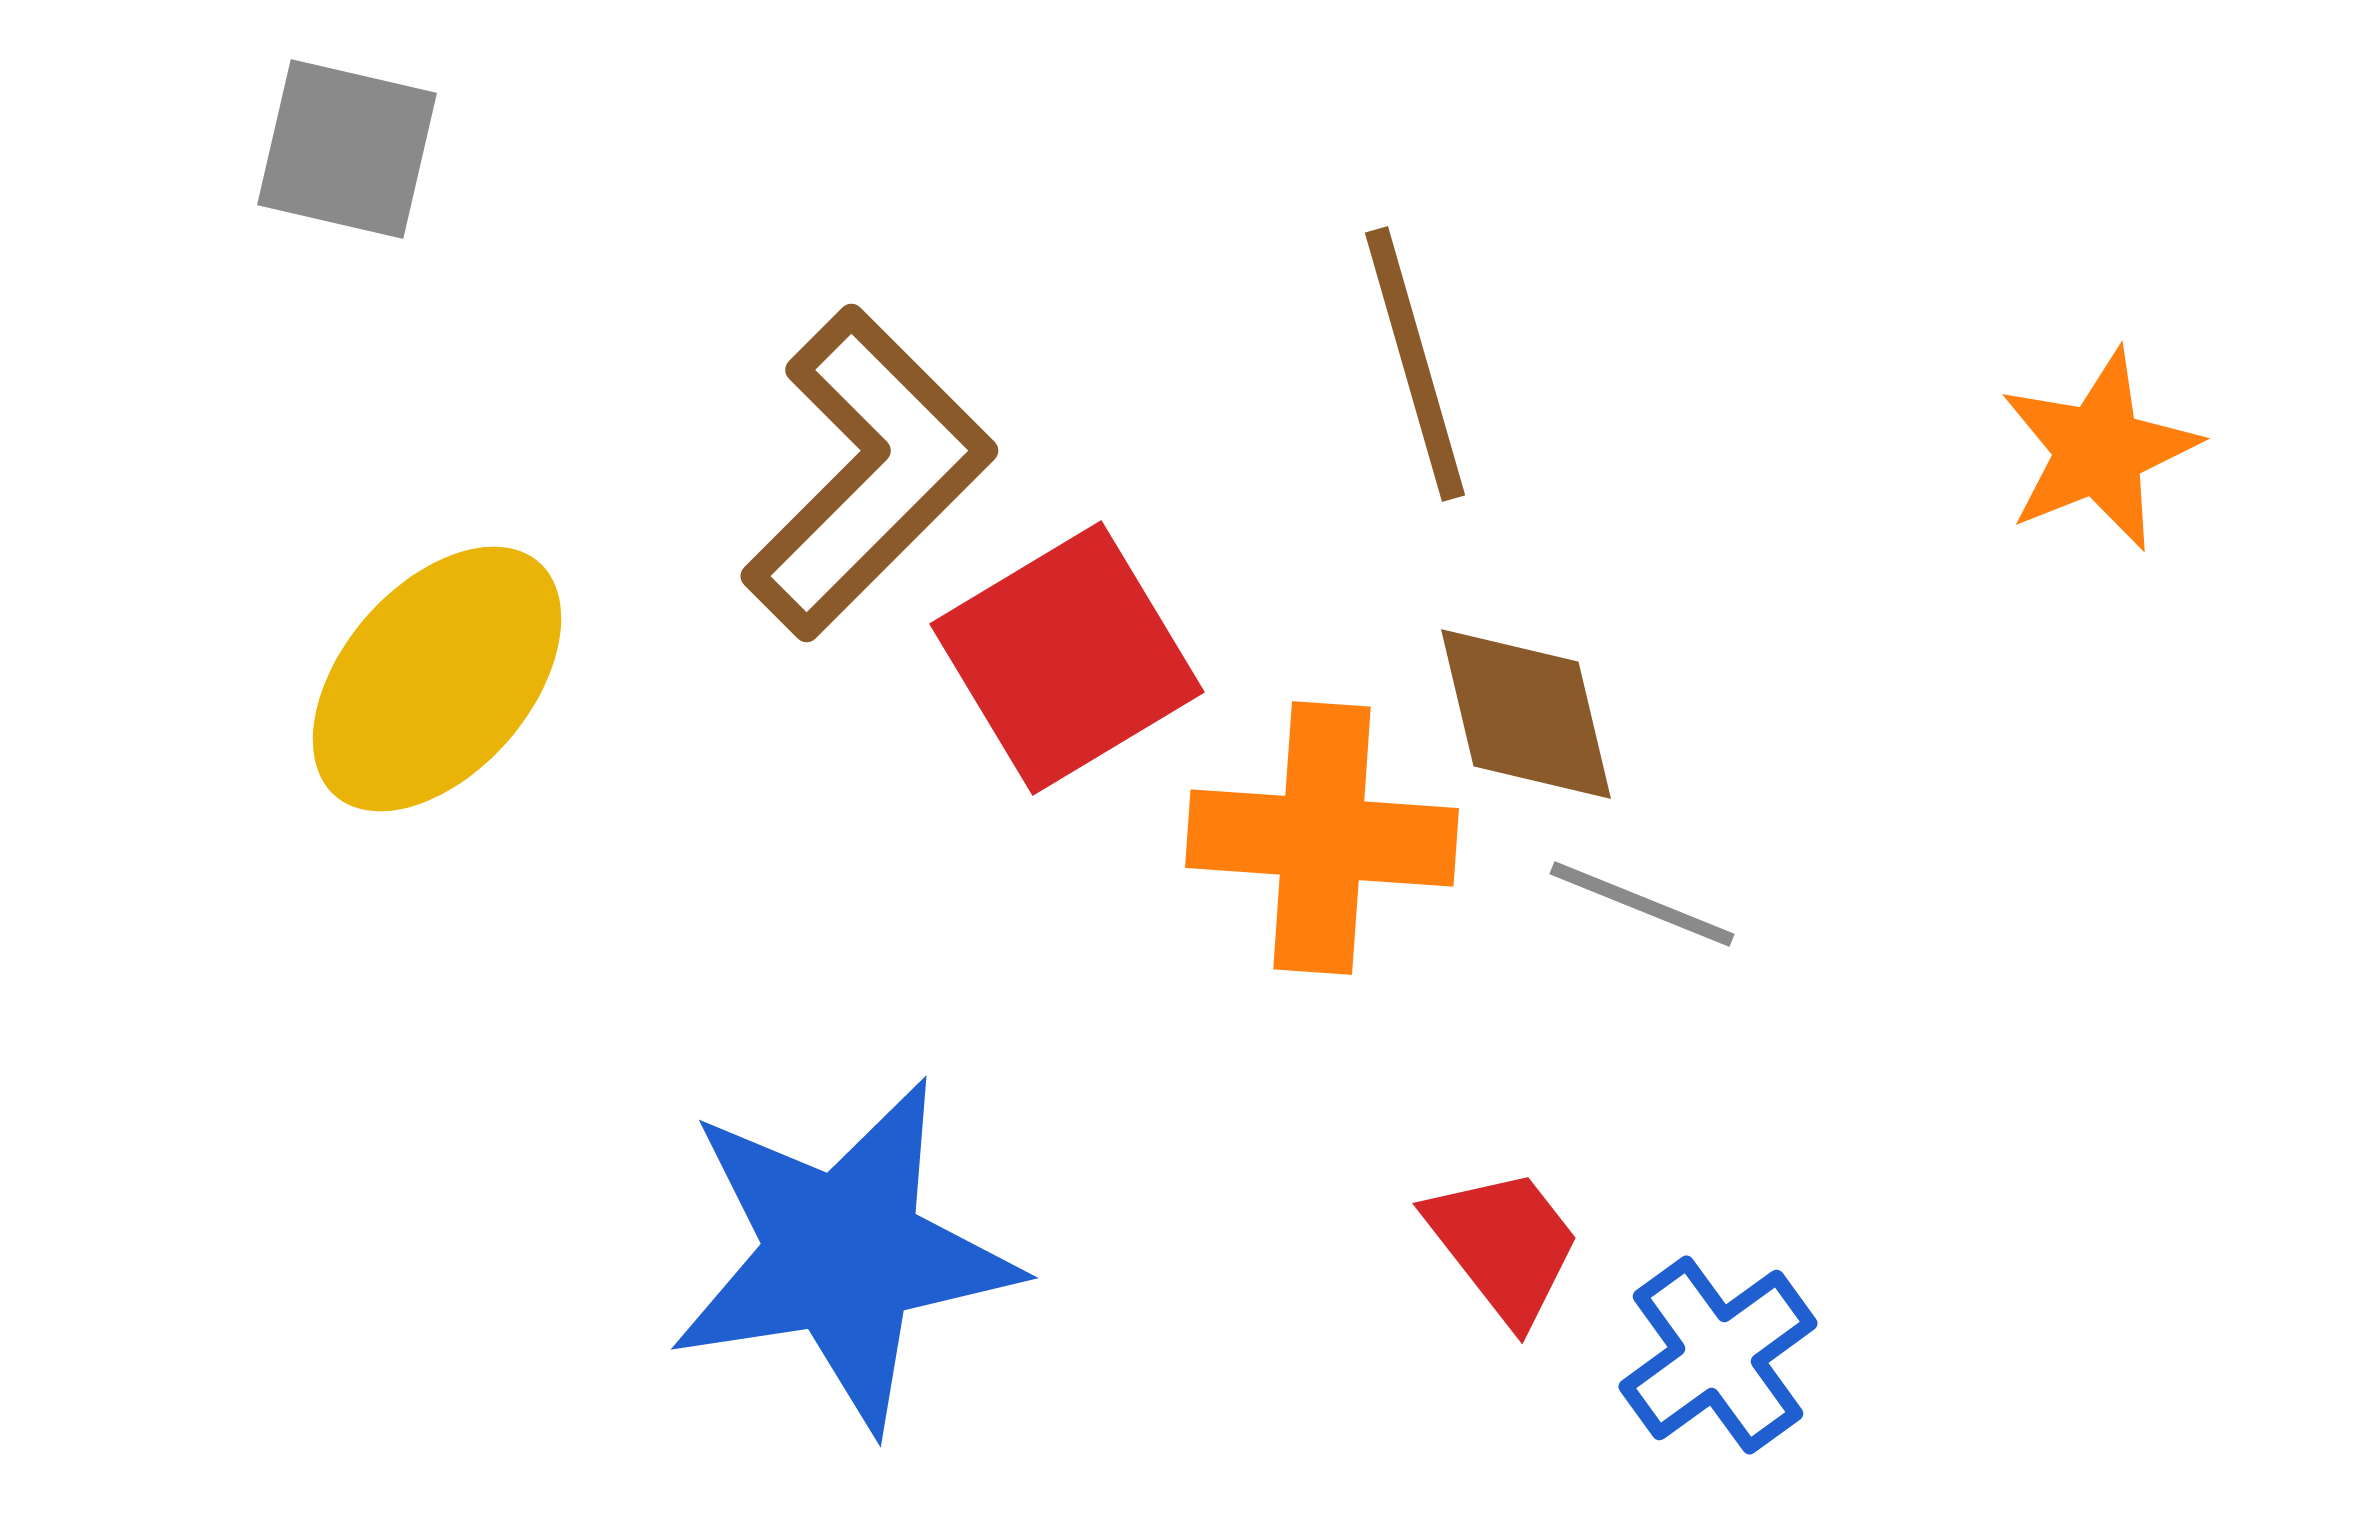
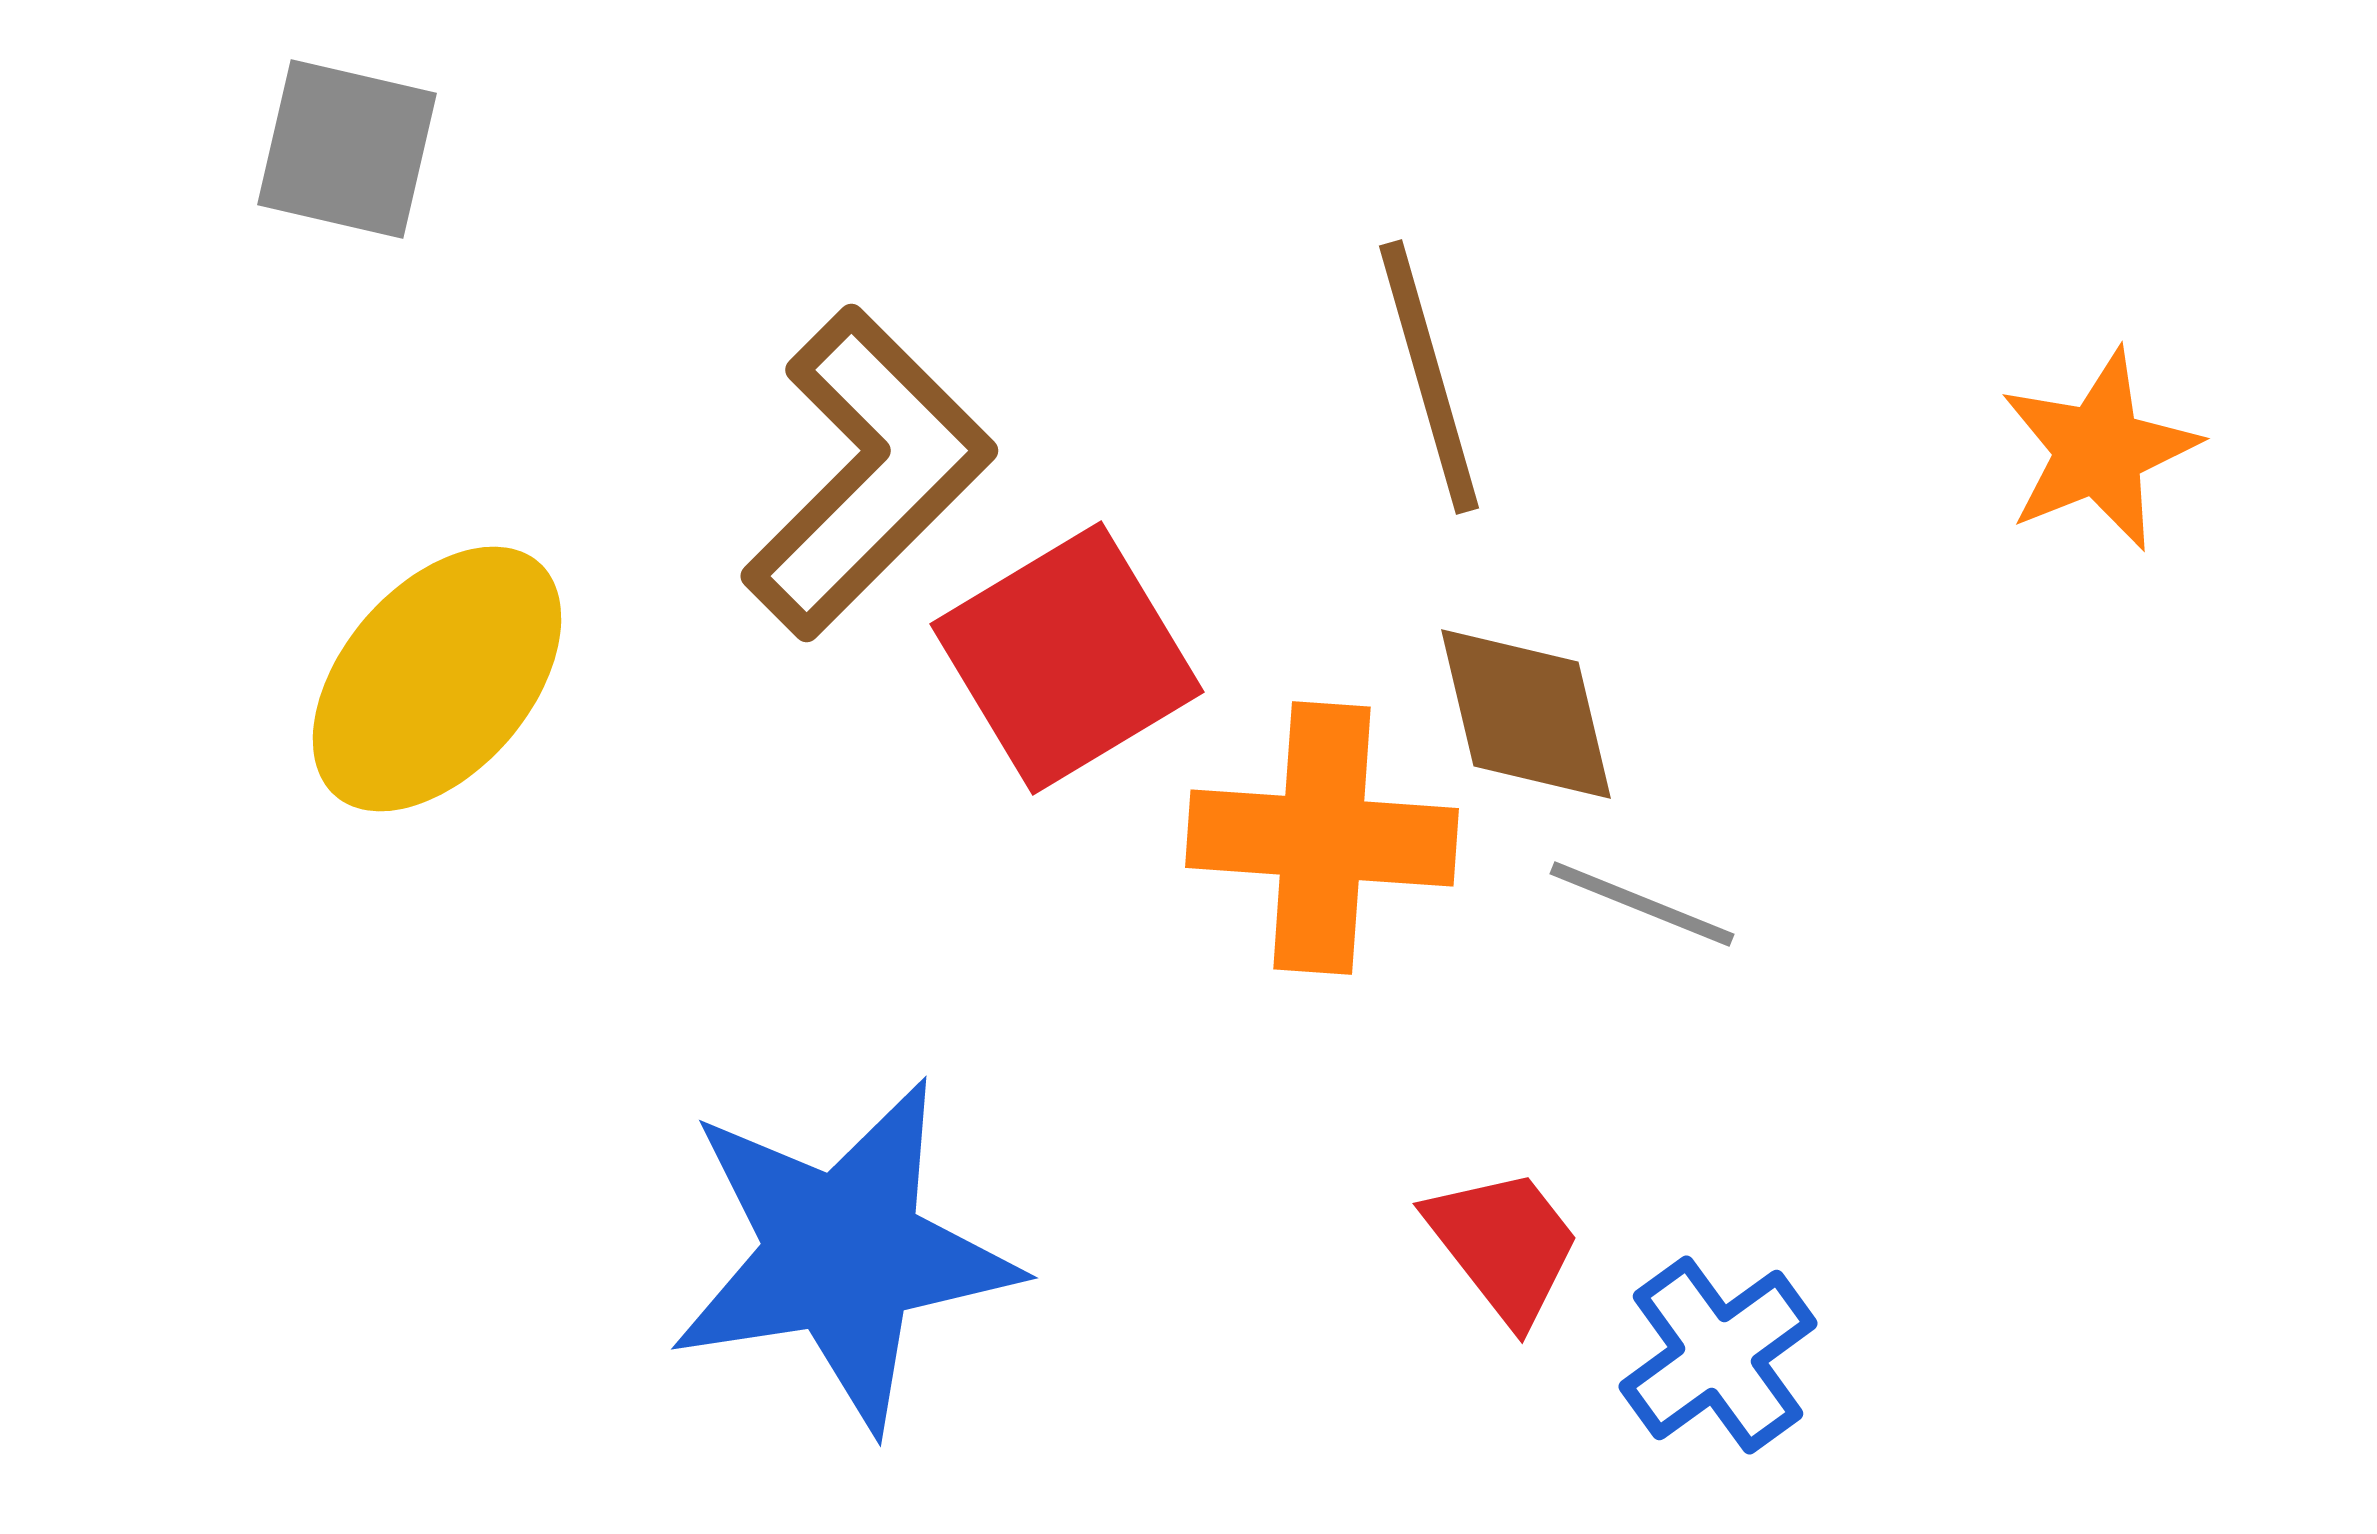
brown line: moved 14 px right, 13 px down
